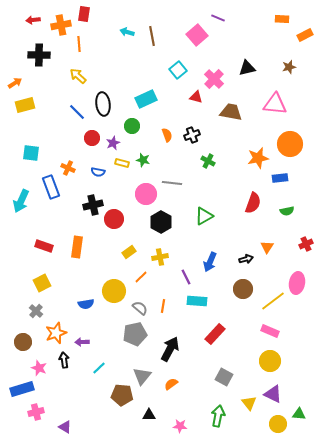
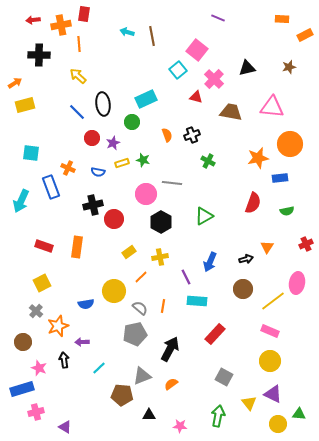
pink square at (197, 35): moved 15 px down; rotated 10 degrees counterclockwise
pink triangle at (275, 104): moved 3 px left, 3 px down
green circle at (132, 126): moved 4 px up
yellow rectangle at (122, 163): rotated 32 degrees counterclockwise
orange star at (56, 333): moved 2 px right, 7 px up
gray triangle at (142, 376): rotated 30 degrees clockwise
